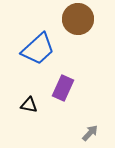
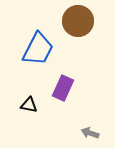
brown circle: moved 2 px down
blue trapezoid: rotated 21 degrees counterclockwise
gray arrow: rotated 114 degrees counterclockwise
